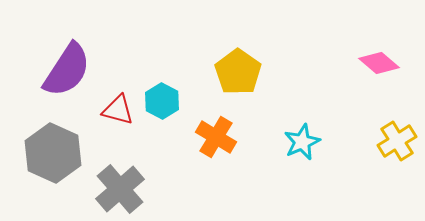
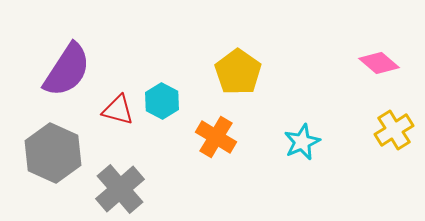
yellow cross: moved 3 px left, 11 px up
